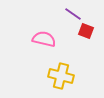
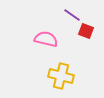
purple line: moved 1 px left, 1 px down
pink semicircle: moved 2 px right
